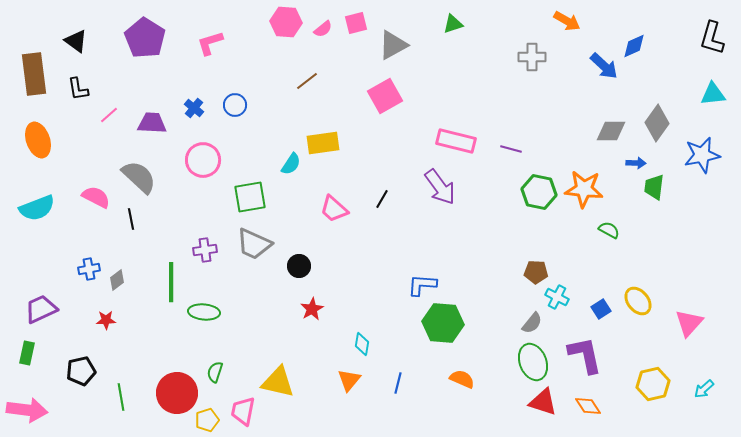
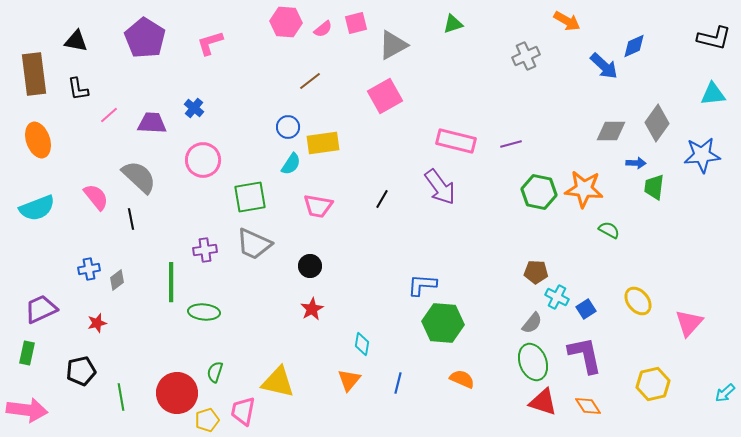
black L-shape at (712, 38): moved 2 px right; rotated 92 degrees counterclockwise
black triangle at (76, 41): rotated 25 degrees counterclockwise
gray cross at (532, 57): moved 6 px left, 1 px up; rotated 24 degrees counterclockwise
brown line at (307, 81): moved 3 px right
blue circle at (235, 105): moved 53 px right, 22 px down
purple line at (511, 149): moved 5 px up; rotated 30 degrees counterclockwise
blue star at (702, 155): rotated 6 degrees clockwise
pink semicircle at (96, 197): rotated 24 degrees clockwise
pink trapezoid at (334, 209): moved 16 px left, 3 px up; rotated 32 degrees counterclockwise
black circle at (299, 266): moved 11 px right
blue square at (601, 309): moved 15 px left
red star at (106, 320): moved 9 px left, 3 px down; rotated 12 degrees counterclockwise
cyan arrow at (704, 389): moved 21 px right, 4 px down
